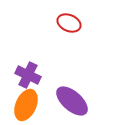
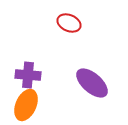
purple cross: rotated 20 degrees counterclockwise
purple ellipse: moved 20 px right, 18 px up
